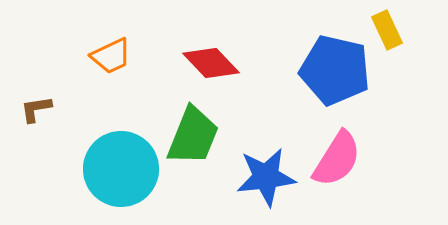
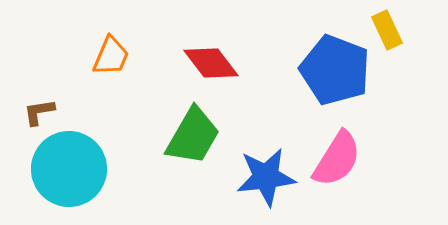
orange trapezoid: rotated 42 degrees counterclockwise
red diamond: rotated 6 degrees clockwise
blue pentagon: rotated 8 degrees clockwise
brown L-shape: moved 3 px right, 3 px down
green trapezoid: rotated 8 degrees clockwise
cyan circle: moved 52 px left
